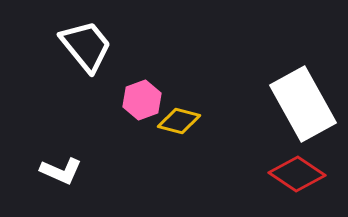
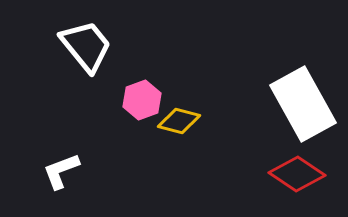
white L-shape: rotated 135 degrees clockwise
